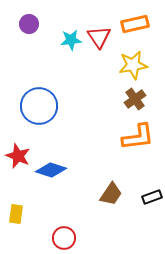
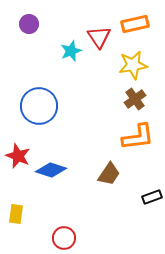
cyan star: moved 11 px down; rotated 15 degrees counterclockwise
brown trapezoid: moved 2 px left, 20 px up
